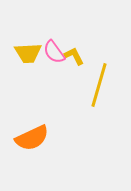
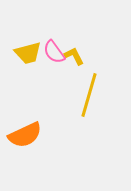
yellow trapezoid: rotated 12 degrees counterclockwise
yellow line: moved 10 px left, 10 px down
orange semicircle: moved 7 px left, 3 px up
